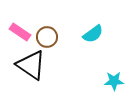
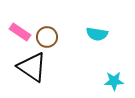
cyan semicircle: moved 4 px right; rotated 45 degrees clockwise
black triangle: moved 1 px right, 2 px down
